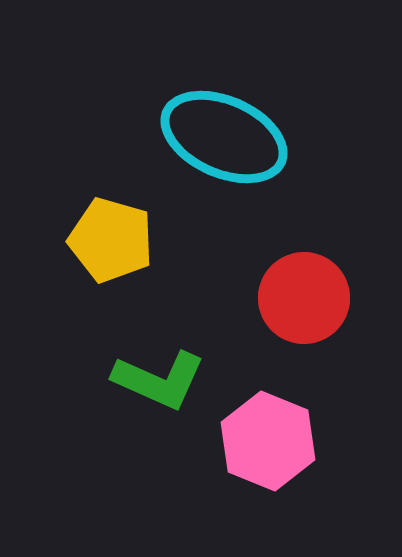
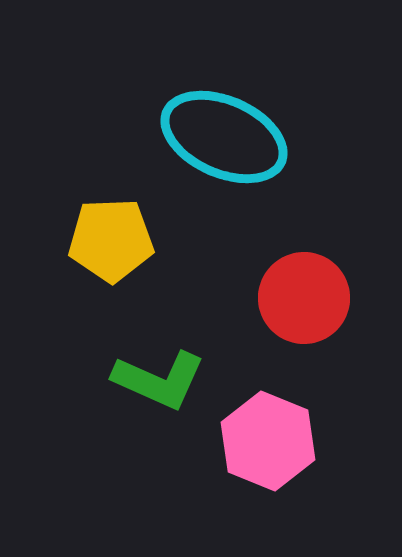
yellow pentagon: rotated 18 degrees counterclockwise
